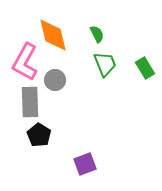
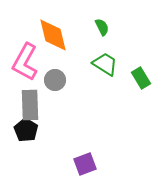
green semicircle: moved 5 px right, 7 px up
green trapezoid: rotated 36 degrees counterclockwise
green rectangle: moved 4 px left, 10 px down
gray rectangle: moved 3 px down
black pentagon: moved 13 px left, 5 px up
